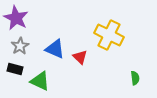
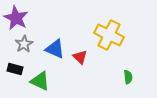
gray star: moved 4 px right, 2 px up
green semicircle: moved 7 px left, 1 px up
